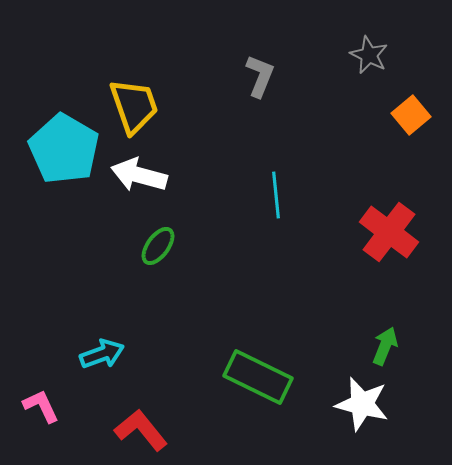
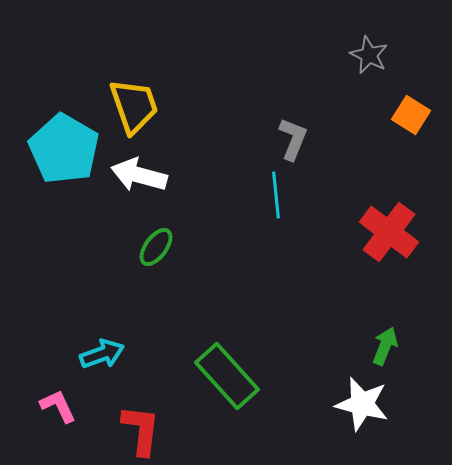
gray L-shape: moved 33 px right, 63 px down
orange square: rotated 18 degrees counterclockwise
green ellipse: moved 2 px left, 1 px down
green rectangle: moved 31 px left, 1 px up; rotated 22 degrees clockwise
pink L-shape: moved 17 px right
red L-shape: rotated 46 degrees clockwise
